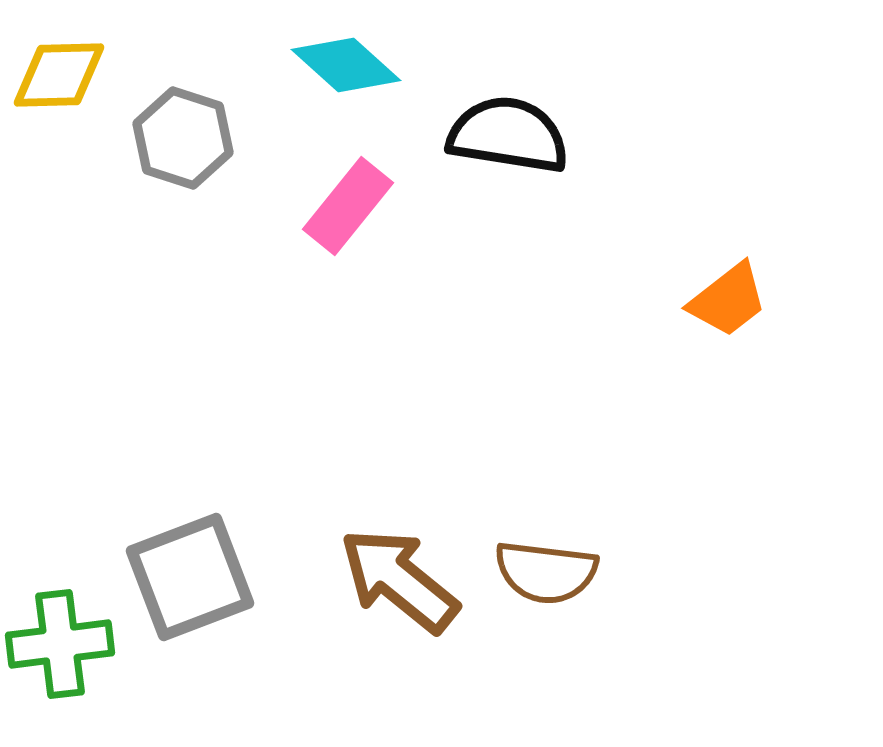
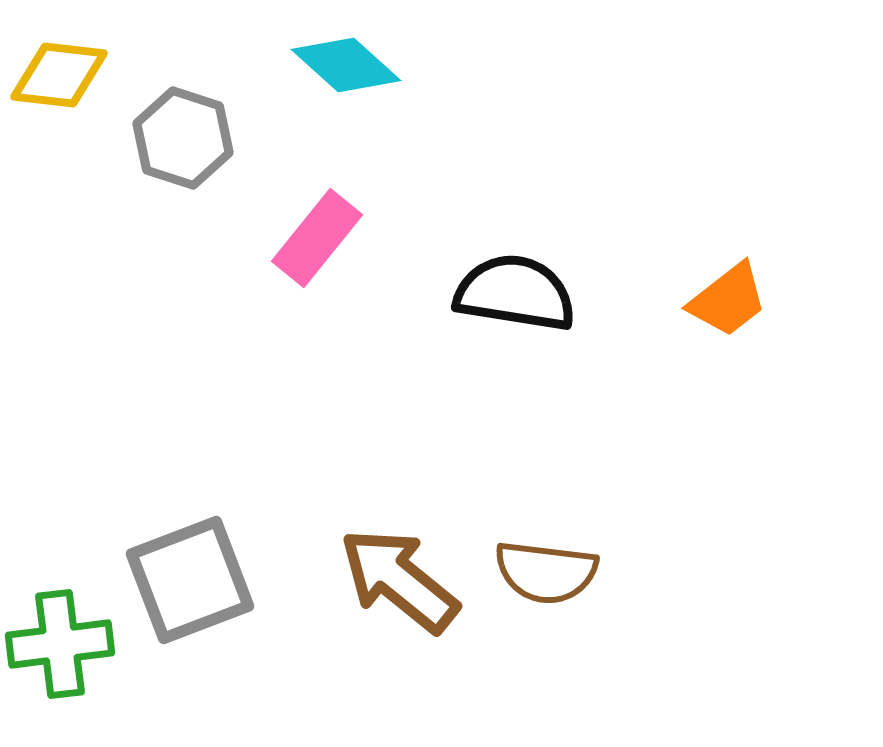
yellow diamond: rotated 8 degrees clockwise
black semicircle: moved 7 px right, 158 px down
pink rectangle: moved 31 px left, 32 px down
gray square: moved 3 px down
